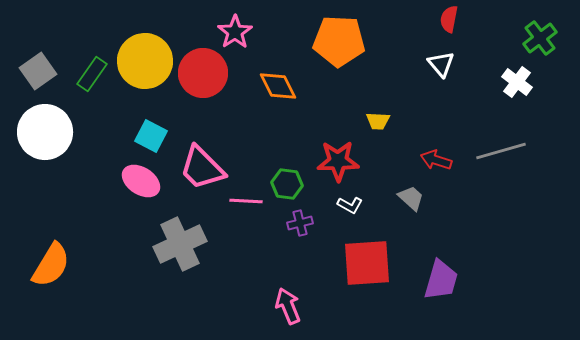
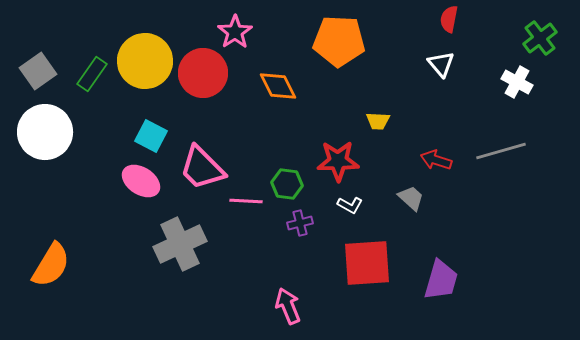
white cross: rotated 8 degrees counterclockwise
